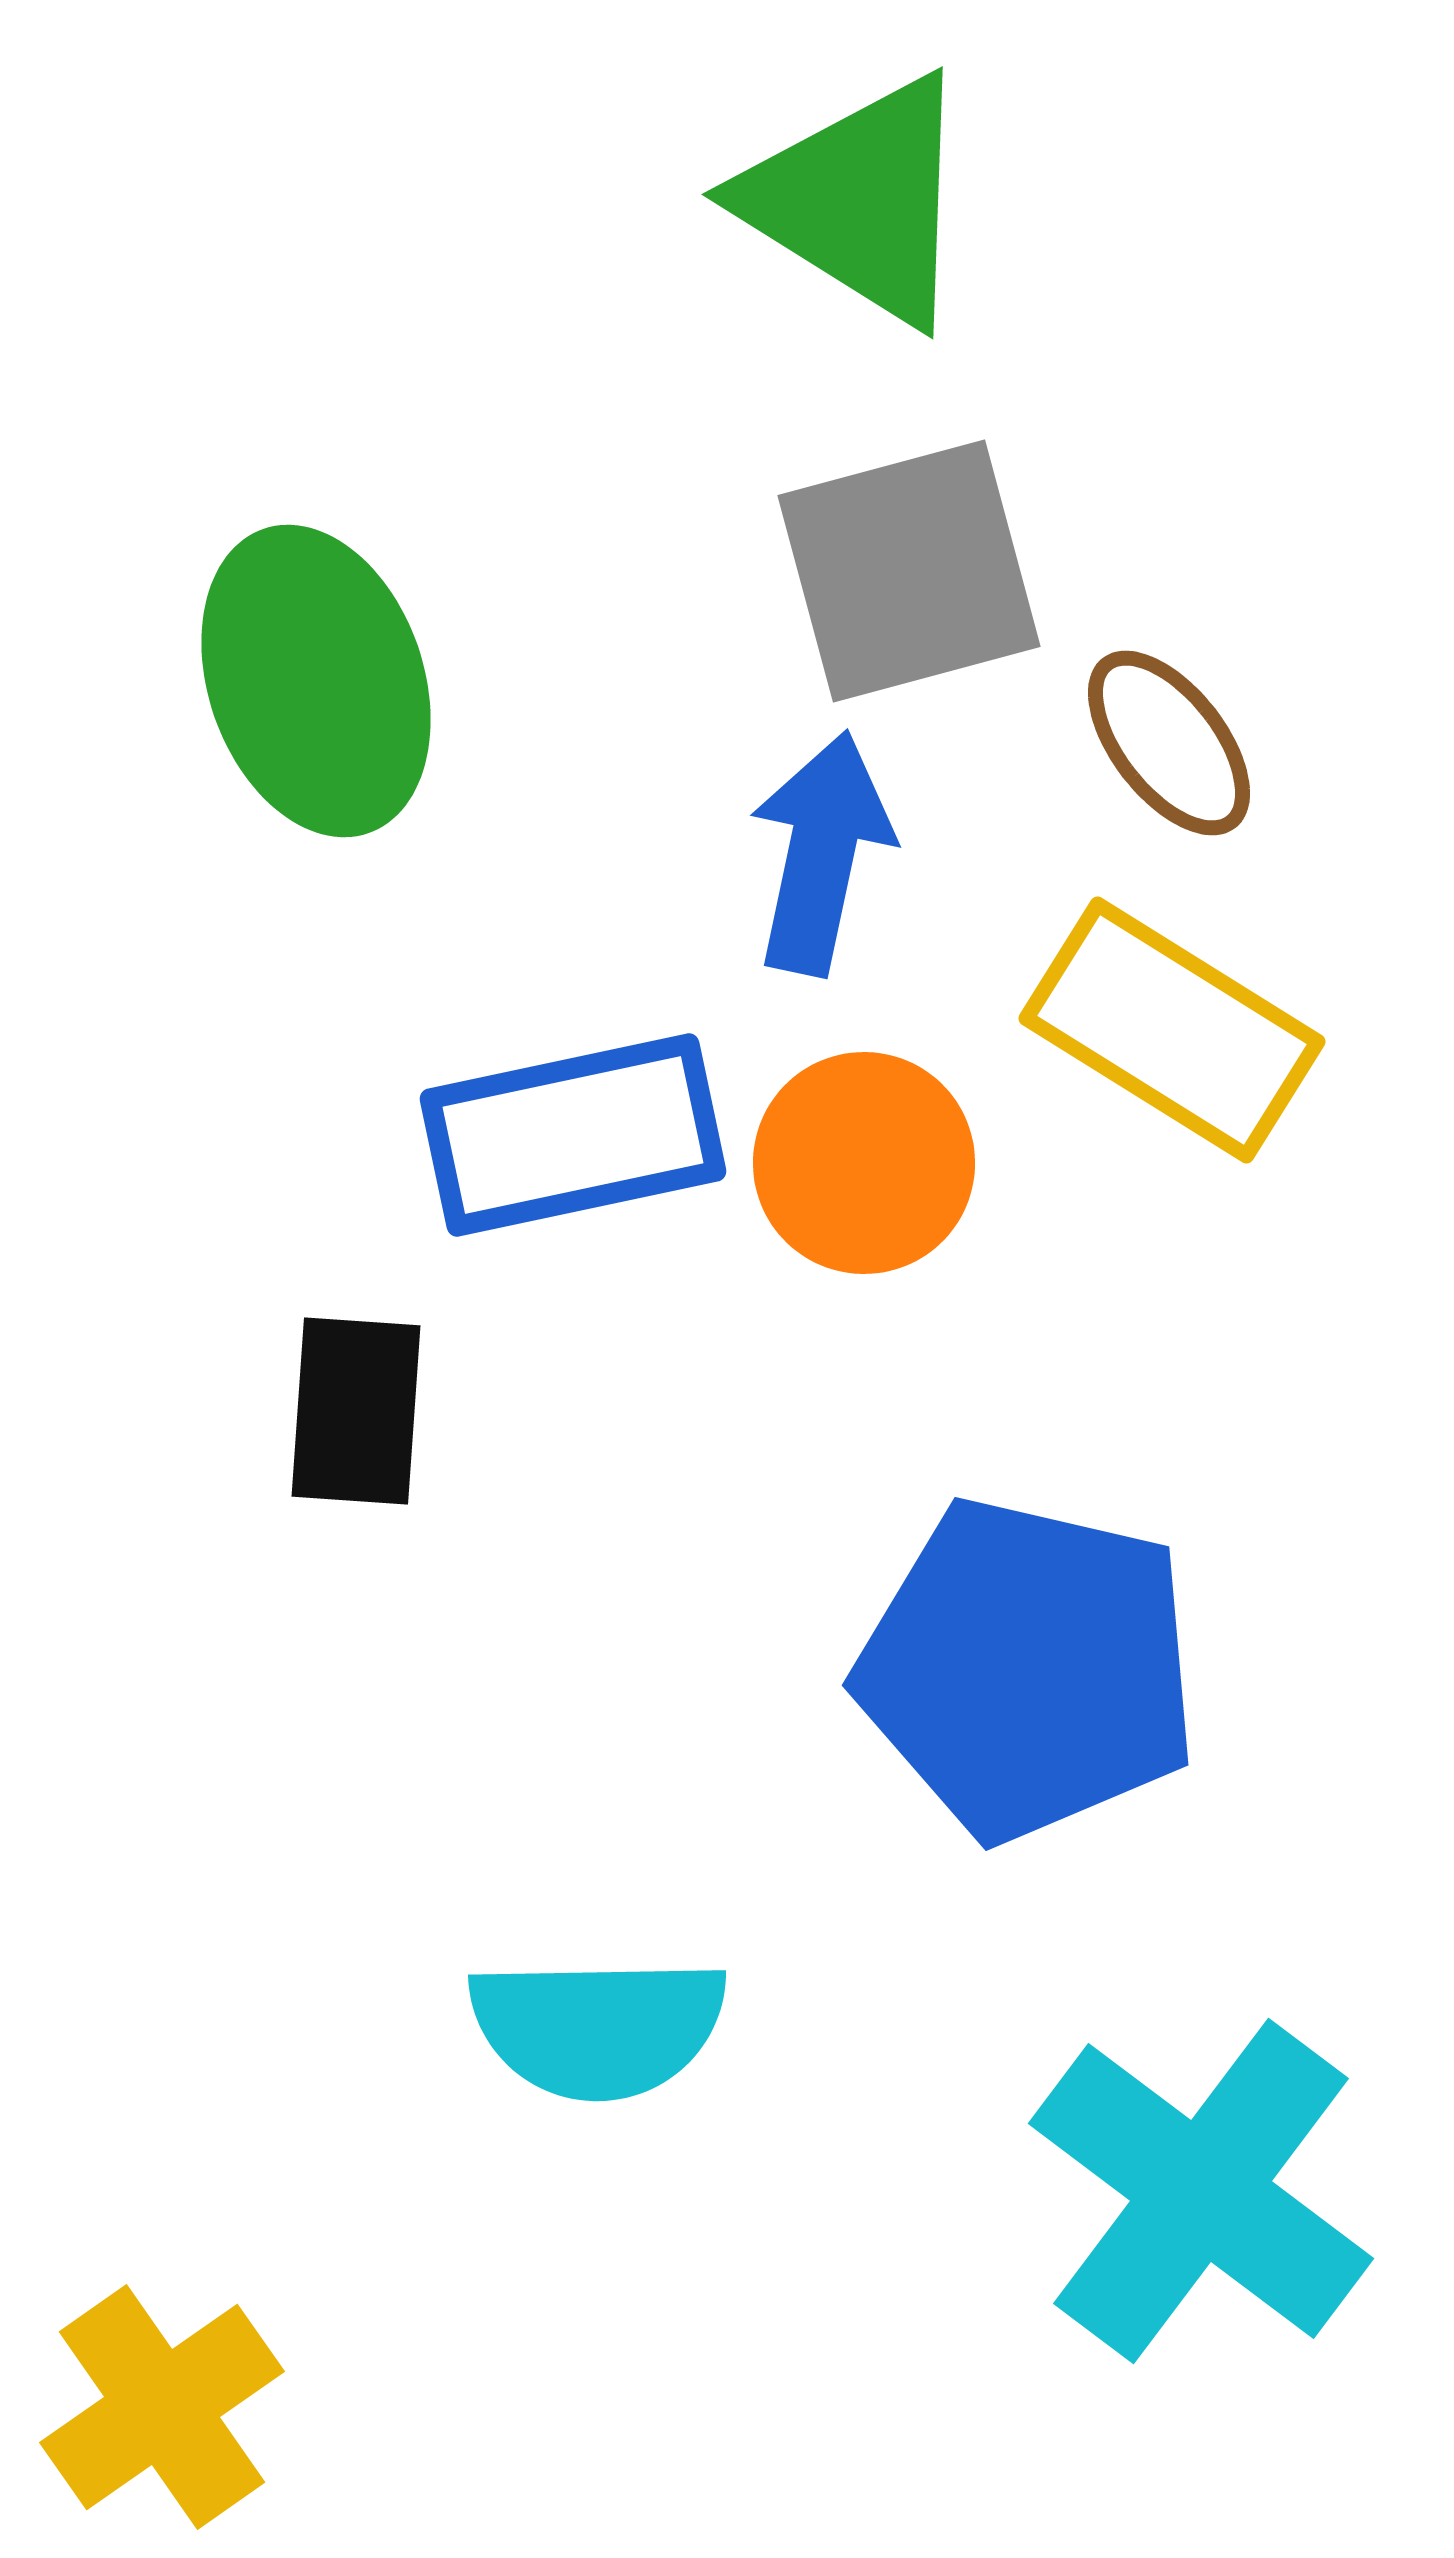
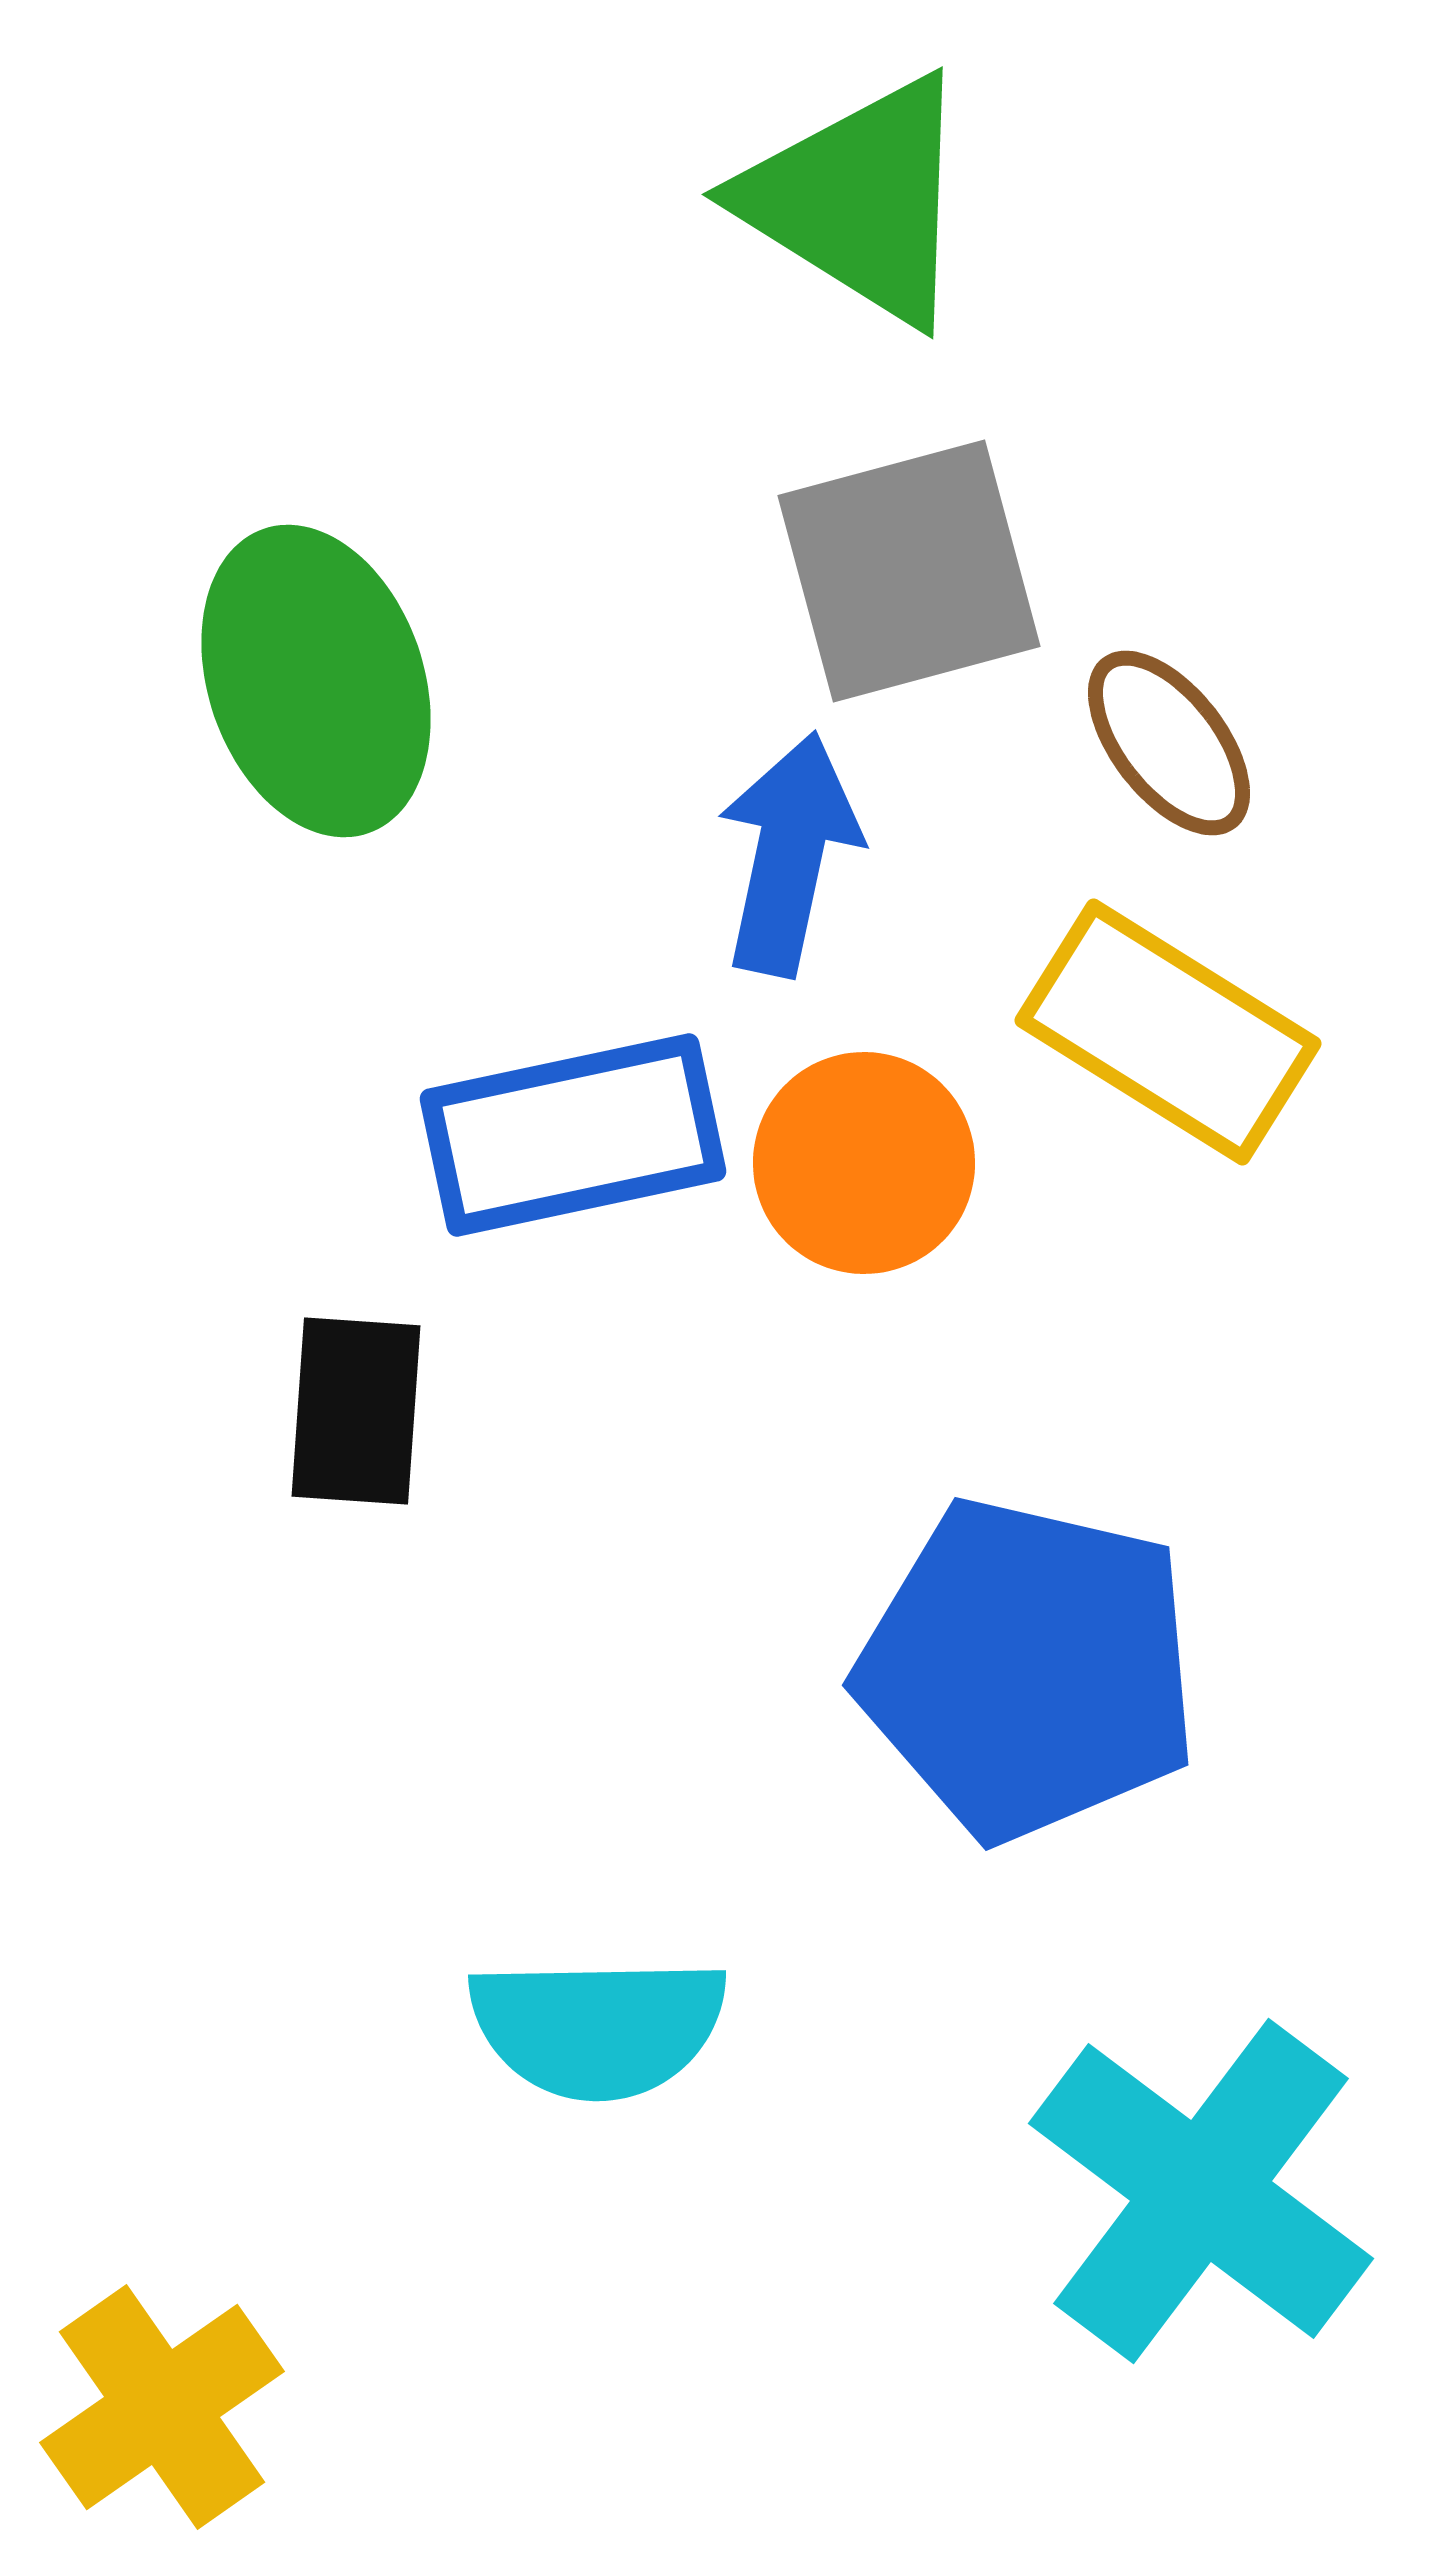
blue arrow: moved 32 px left, 1 px down
yellow rectangle: moved 4 px left, 2 px down
